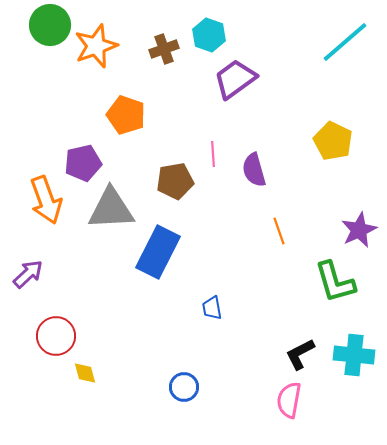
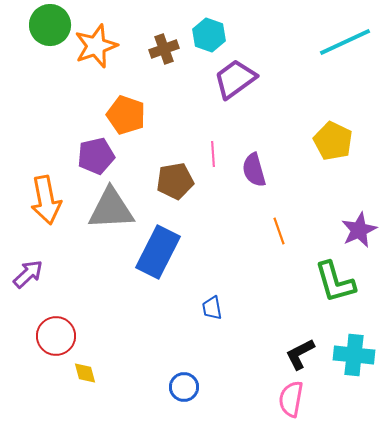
cyan line: rotated 16 degrees clockwise
purple pentagon: moved 13 px right, 7 px up
orange arrow: rotated 9 degrees clockwise
pink semicircle: moved 2 px right, 1 px up
